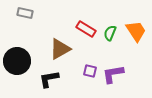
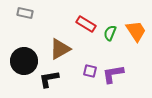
red rectangle: moved 5 px up
black circle: moved 7 px right
